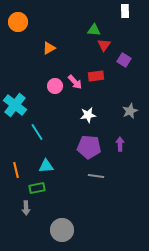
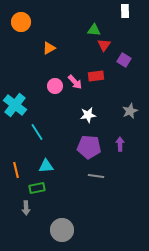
orange circle: moved 3 px right
